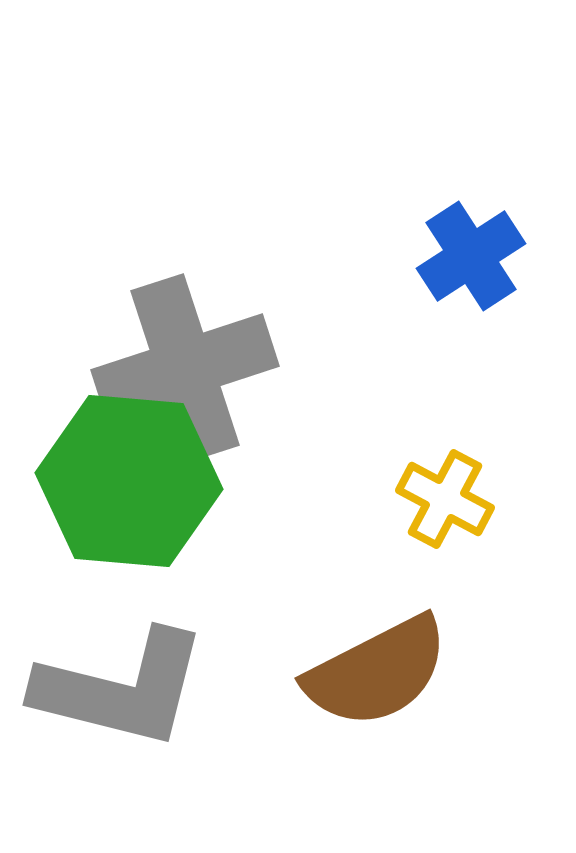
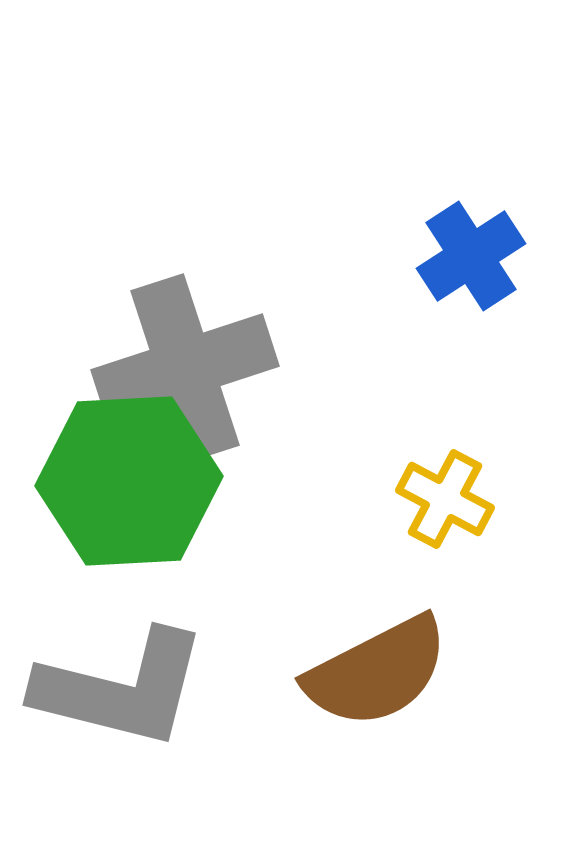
green hexagon: rotated 8 degrees counterclockwise
